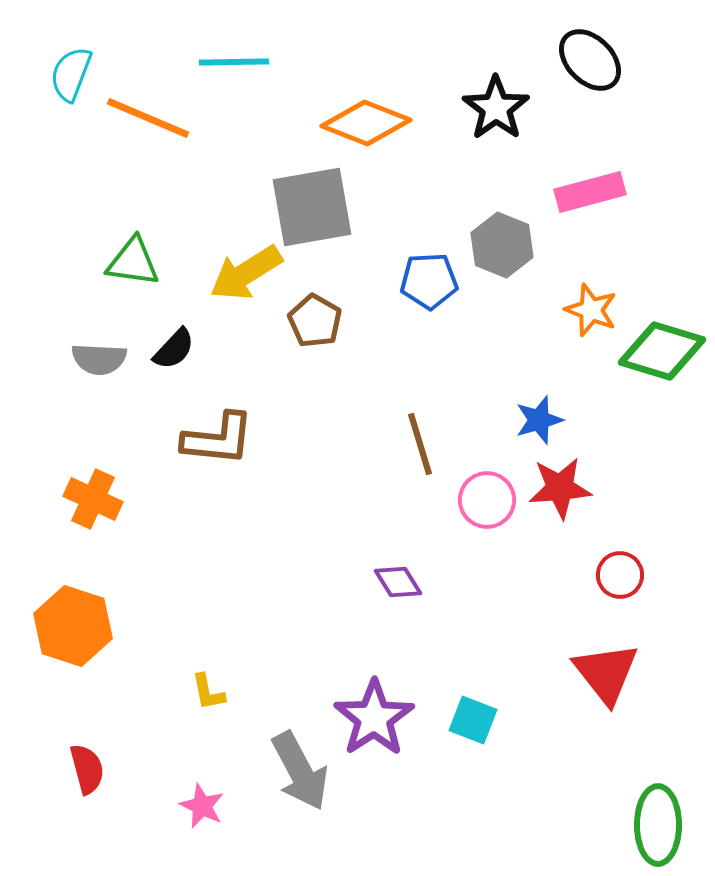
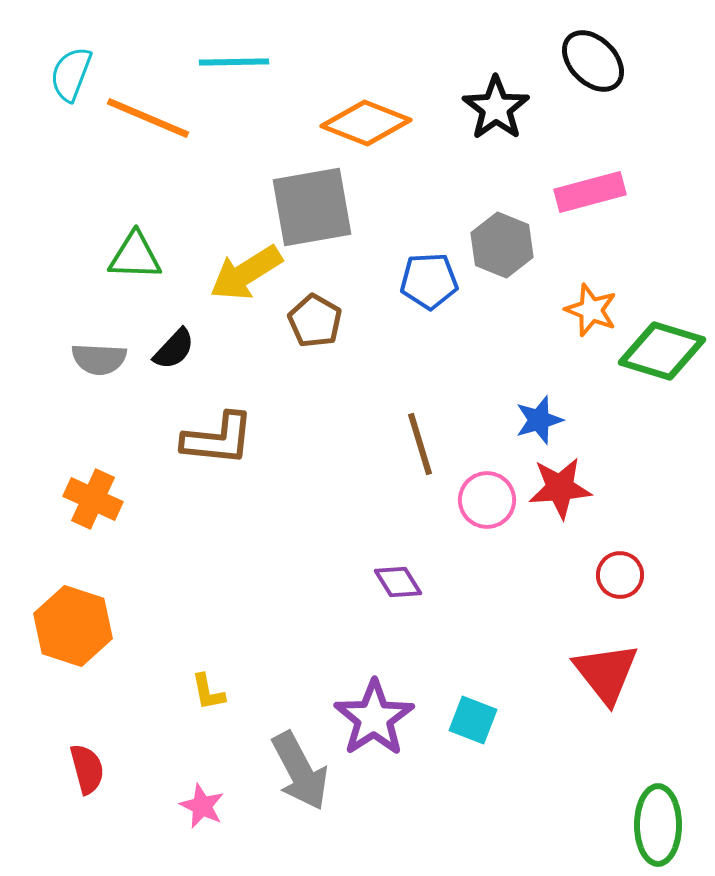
black ellipse: moved 3 px right, 1 px down
green triangle: moved 2 px right, 6 px up; rotated 6 degrees counterclockwise
